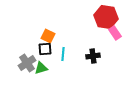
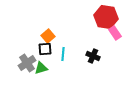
orange square: rotated 24 degrees clockwise
black cross: rotated 32 degrees clockwise
